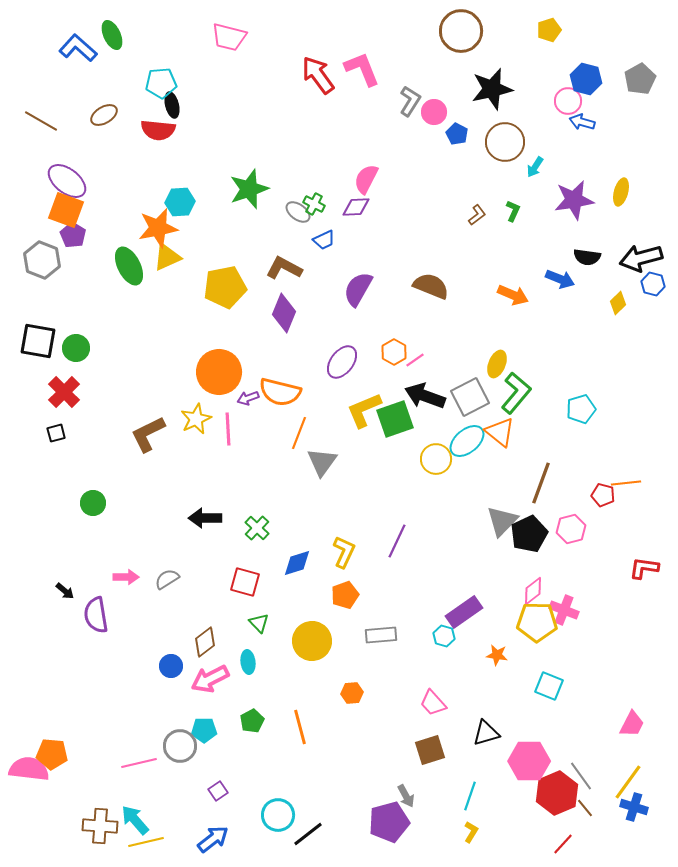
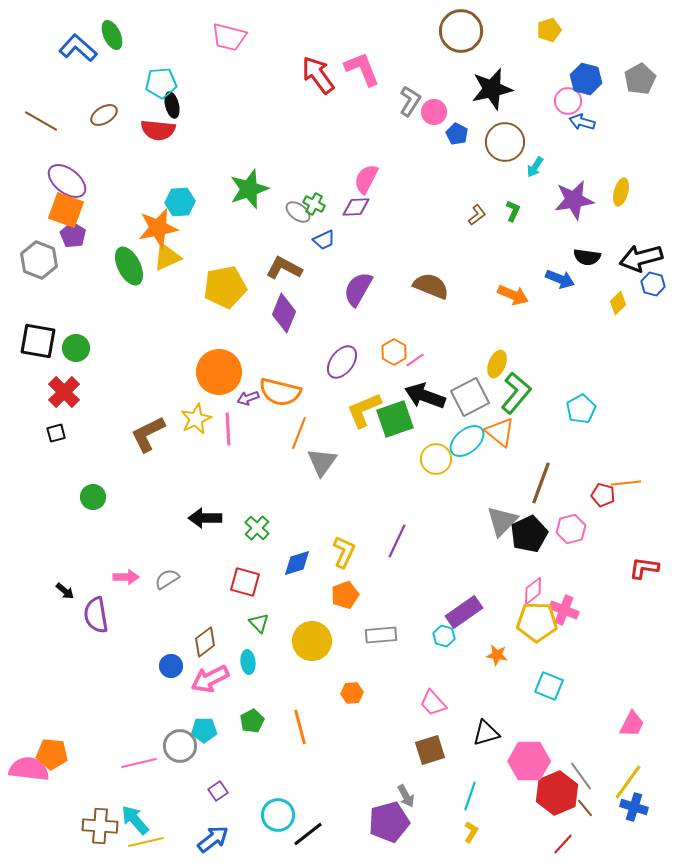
gray hexagon at (42, 260): moved 3 px left
cyan pentagon at (581, 409): rotated 12 degrees counterclockwise
green circle at (93, 503): moved 6 px up
